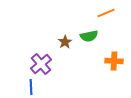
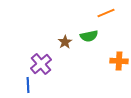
orange cross: moved 5 px right
blue line: moved 3 px left, 2 px up
